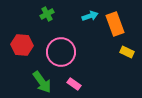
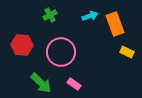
green cross: moved 3 px right, 1 px down
green arrow: moved 1 px left, 1 px down; rotated 10 degrees counterclockwise
